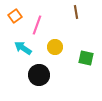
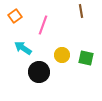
brown line: moved 5 px right, 1 px up
pink line: moved 6 px right
yellow circle: moved 7 px right, 8 px down
black circle: moved 3 px up
